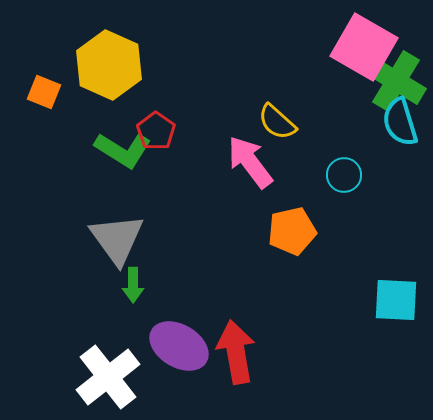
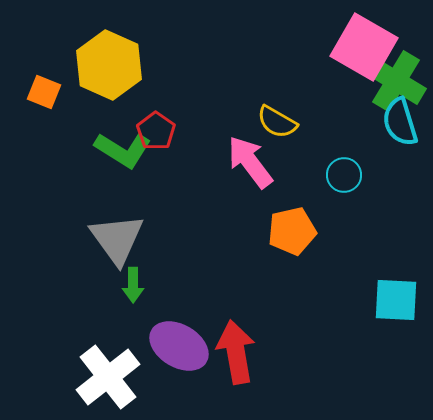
yellow semicircle: rotated 12 degrees counterclockwise
